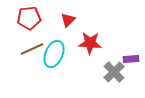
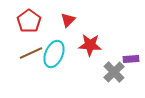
red pentagon: moved 3 px down; rotated 30 degrees counterclockwise
red star: moved 2 px down
brown line: moved 1 px left, 4 px down
